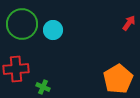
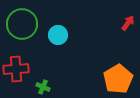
red arrow: moved 1 px left
cyan circle: moved 5 px right, 5 px down
